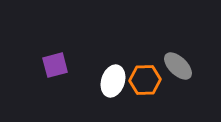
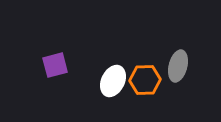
gray ellipse: rotated 60 degrees clockwise
white ellipse: rotated 8 degrees clockwise
